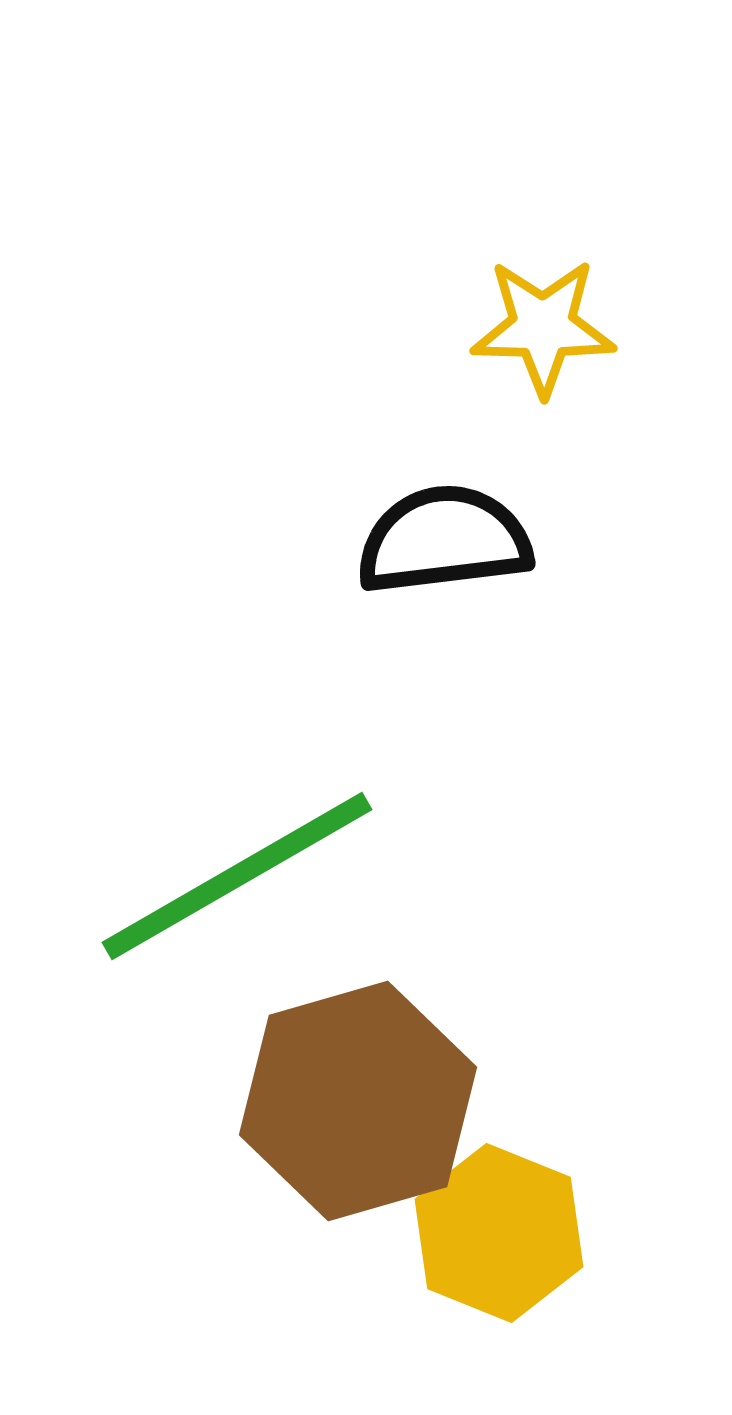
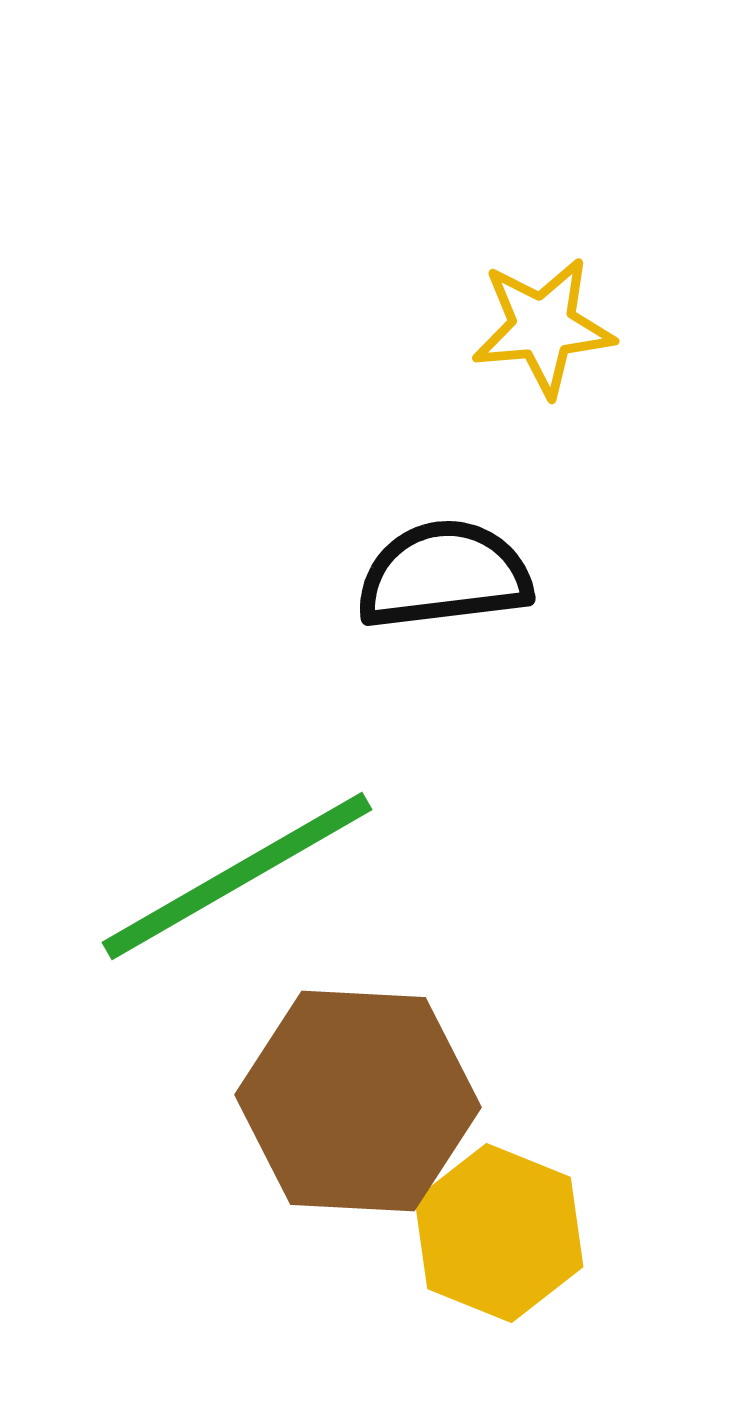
yellow star: rotated 6 degrees counterclockwise
black semicircle: moved 35 px down
brown hexagon: rotated 19 degrees clockwise
